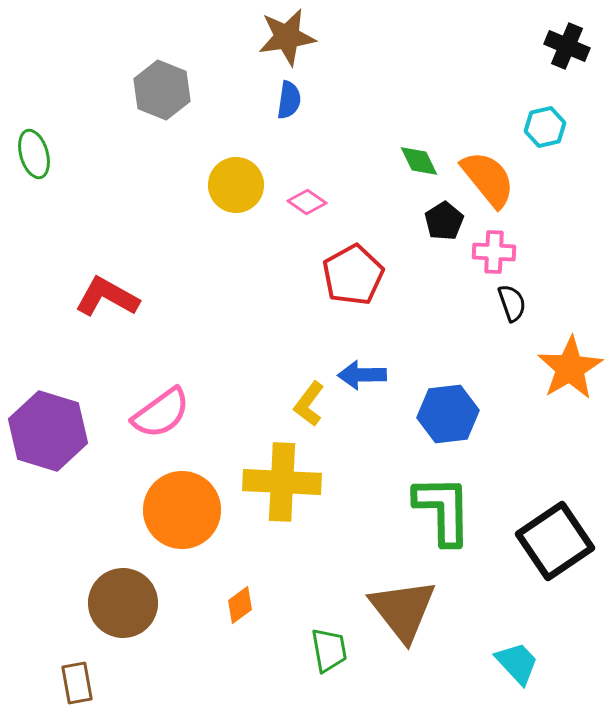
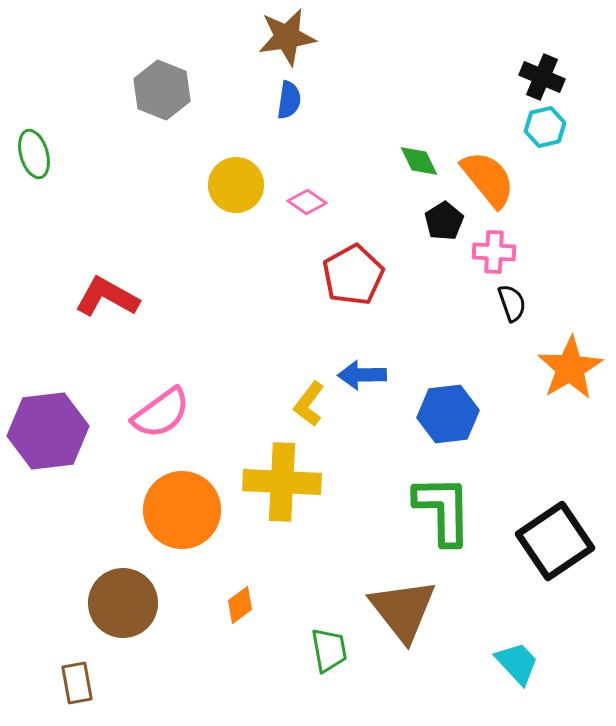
black cross: moved 25 px left, 31 px down
purple hexagon: rotated 24 degrees counterclockwise
